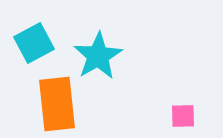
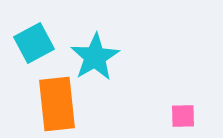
cyan star: moved 3 px left, 1 px down
